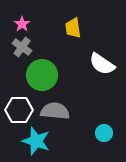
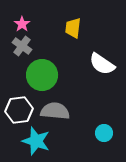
yellow trapezoid: rotated 15 degrees clockwise
gray cross: moved 1 px up
white hexagon: rotated 8 degrees counterclockwise
